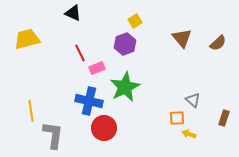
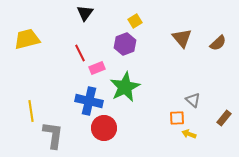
black triangle: moved 12 px right; rotated 42 degrees clockwise
brown rectangle: rotated 21 degrees clockwise
